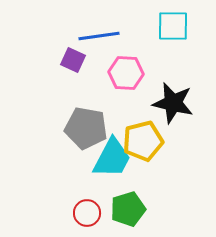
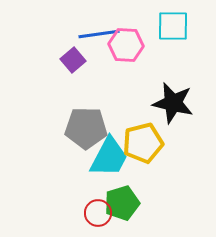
blue line: moved 2 px up
purple square: rotated 25 degrees clockwise
pink hexagon: moved 28 px up
gray pentagon: rotated 9 degrees counterclockwise
yellow pentagon: moved 2 px down
cyan trapezoid: moved 3 px left, 1 px up
green pentagon: moved 6 px left, 6 px up
red circle: moved 11 px right
